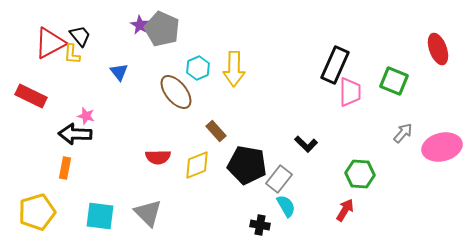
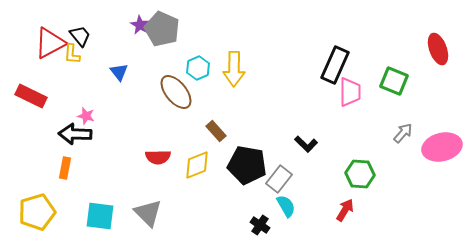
black cross: rotated 24 degrees clockwise
